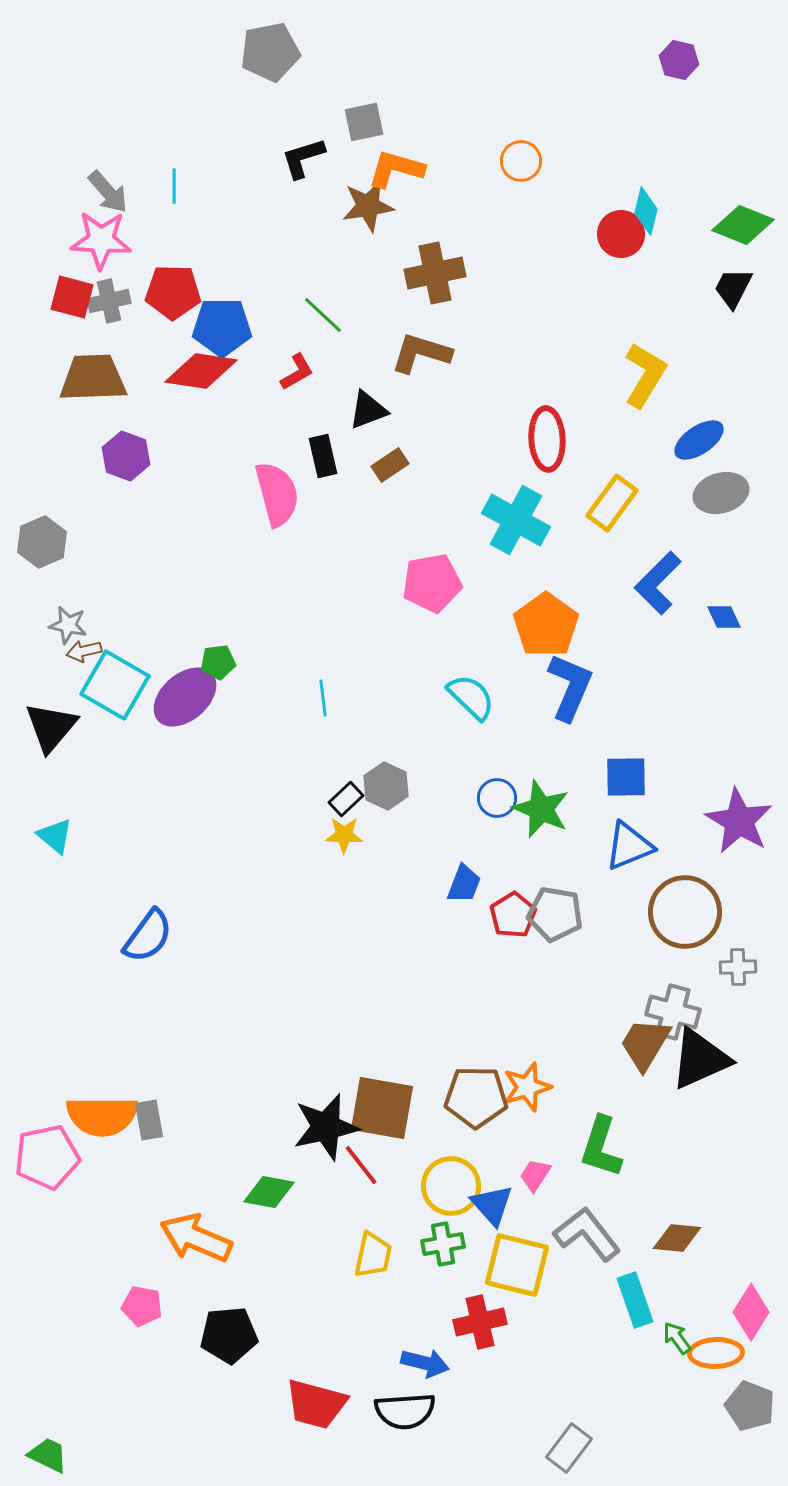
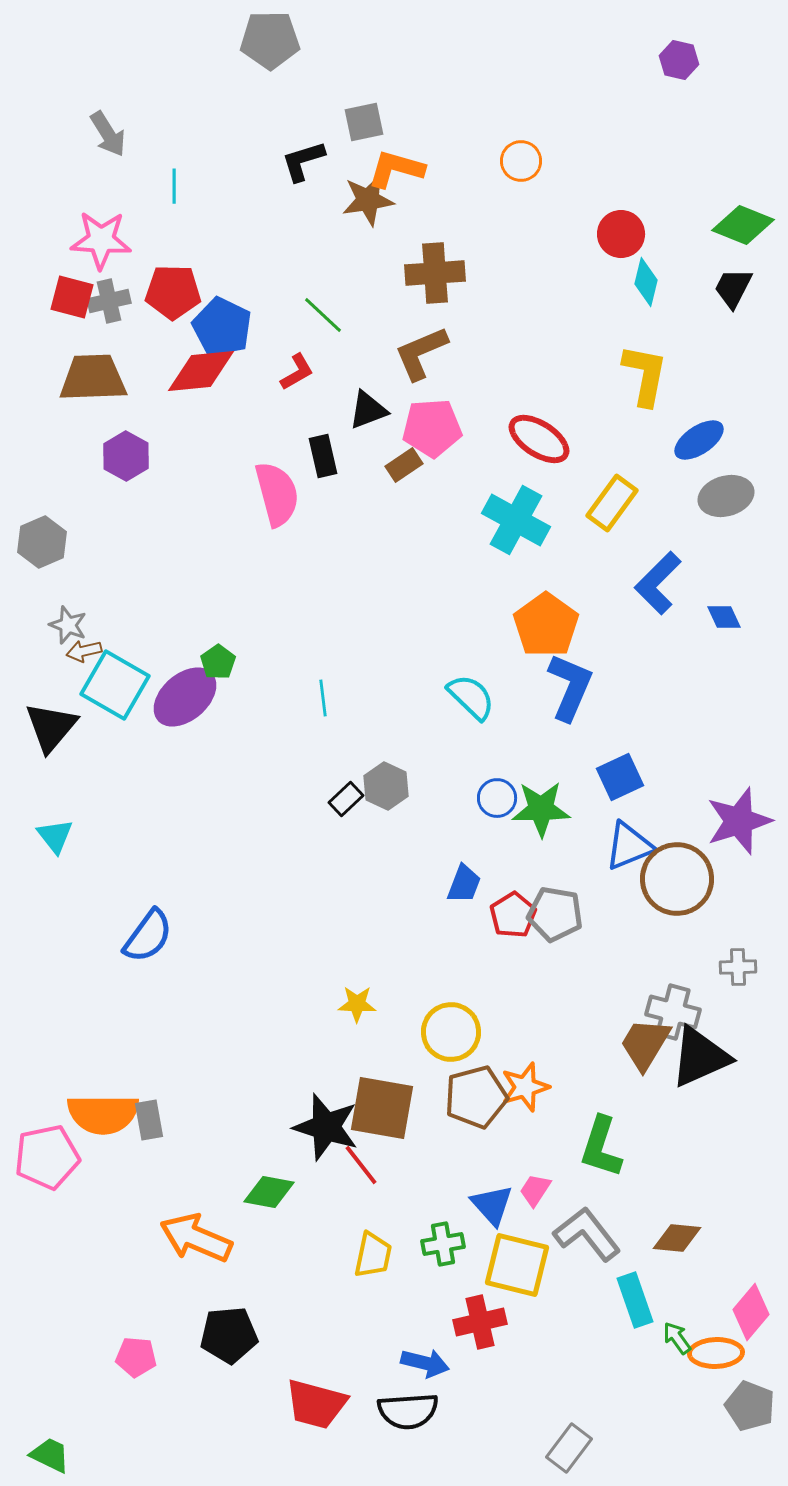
gray pentagon at (270, 52): moved 12 px up; rotated 10 degrees clockwise
black L-shape at (303, 158): moved 3 px down
gray arrow at (108, 192): moved 58 px up; rotated 9 degrees clockwise
brown star at (368, 206): moved 6 px up
cyan diamond at (646, 211): moved 71 px down
brown cross at (435, 273): rotated 8 degrees clockwise
blue pentagon at (222, 327): rotated 26 degrees clockwise
brown L-shape at (421, 353): rotated 40 degrees counterclockwise
red diamond at (201, 371): rotated 14 degrees counterclockwise
yellow L-shape at (645, 375): rotated 20 degrees counterclockwise
red ellipse at (547, 439): moved 8 px left; rotated 54 degrees counterclockwise
purple hexagon at (126, 456): rotated 9 degrees clockwise
brown rectangle at (390, 465): moved 14 px right
gray ellipse at (721, 493): moved 5 px right, 3 px down
pink pentagon at (432, 583): moved 155 px up; rotated 6 degrees clockwise
gray star at (68, 625): rotated 9 degrees clockwise
green pentagon at (218, 662): rotated 28 degrees counterclockwise
blue square at (626, 777): moved 6 px left; rotated 24 degrees counterclockwise
green star at (541, 809): rotated 24 degrees counterclockwise
purple star at (739, 821): rotated 24 degrees clockwise
yellow star at (344, 835): moved 13 px right, 169 px down
cyan triangle at (55, 836): rotated 12 degrees clockwise
brown circle at (685, 912): moved 8 px left, 33 px up
black triangle at (700, 1059): moved 2 px up
orange star at (527, 1087): moved 2 px left
brown pentagon at (476, 1097): rotated 16 degrees counterclockwise
orange semicircle at (102, 1116): moved 1 px right, 2 px up
black star at (326, 1127): rotated 30 degrees clockwise
pink trapezoid at (535, 1175): moved 15 px down
yellow circle at (451, 1186): moved 154 px up
pink pentagon at (142, 1306): moved 6 px left, 51 px down; rotated 6 degrees counterclockwise
pink diamond at (751, 1312): rotated 8 degrees clockwise
black semicircle at (405, 1411): moved 3 px right
green trapezoid at (48, 1455): moved 2 px right
